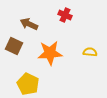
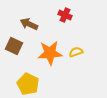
yellow semicircle: moved 14 px left; rotated 24 degrees counterclockwise
